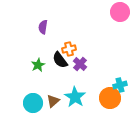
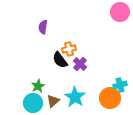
green star: moved 21 px down
